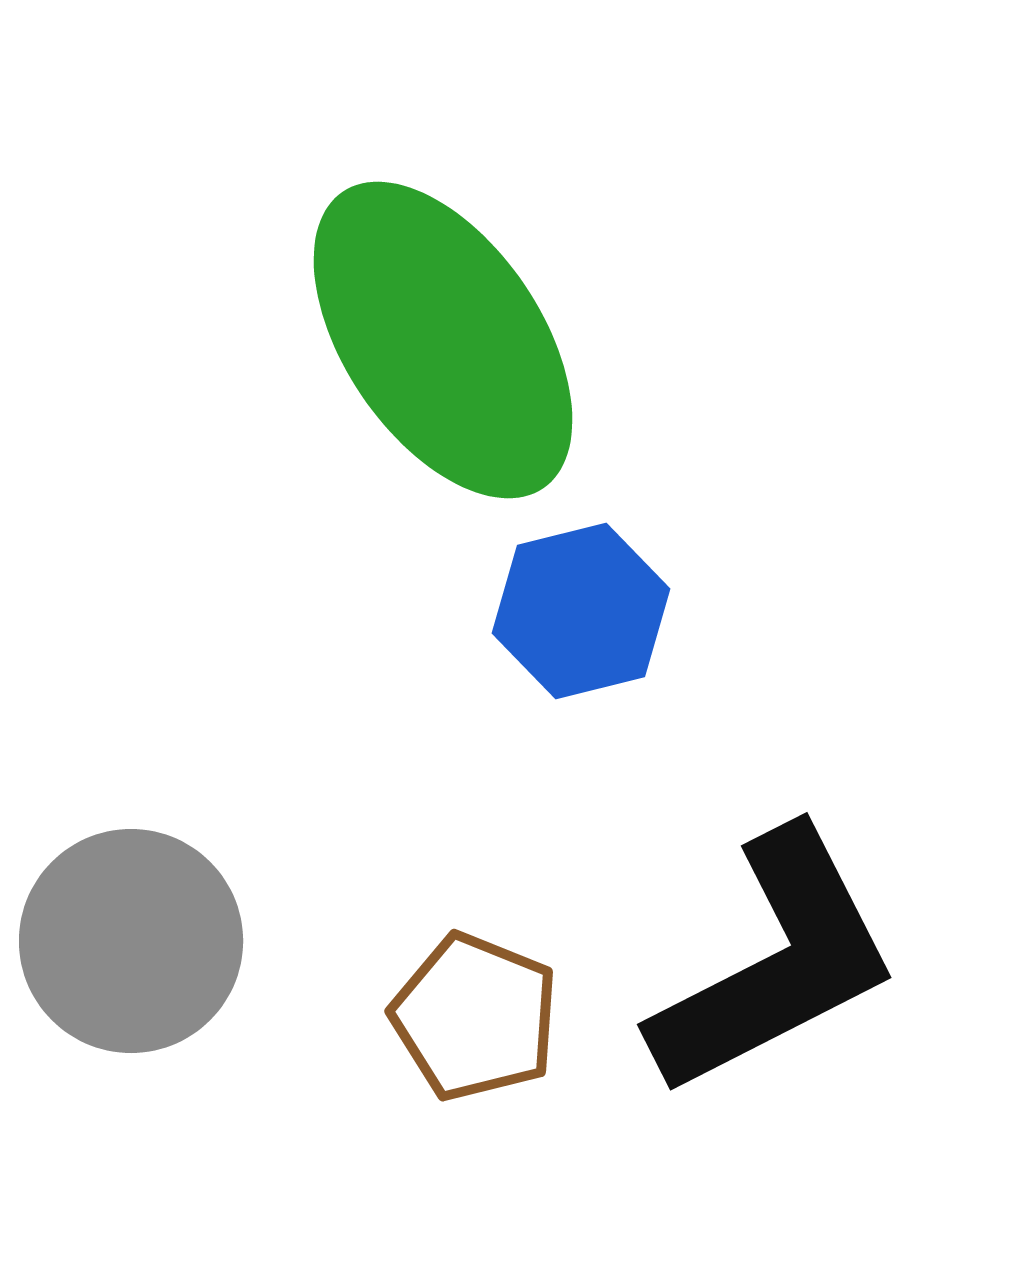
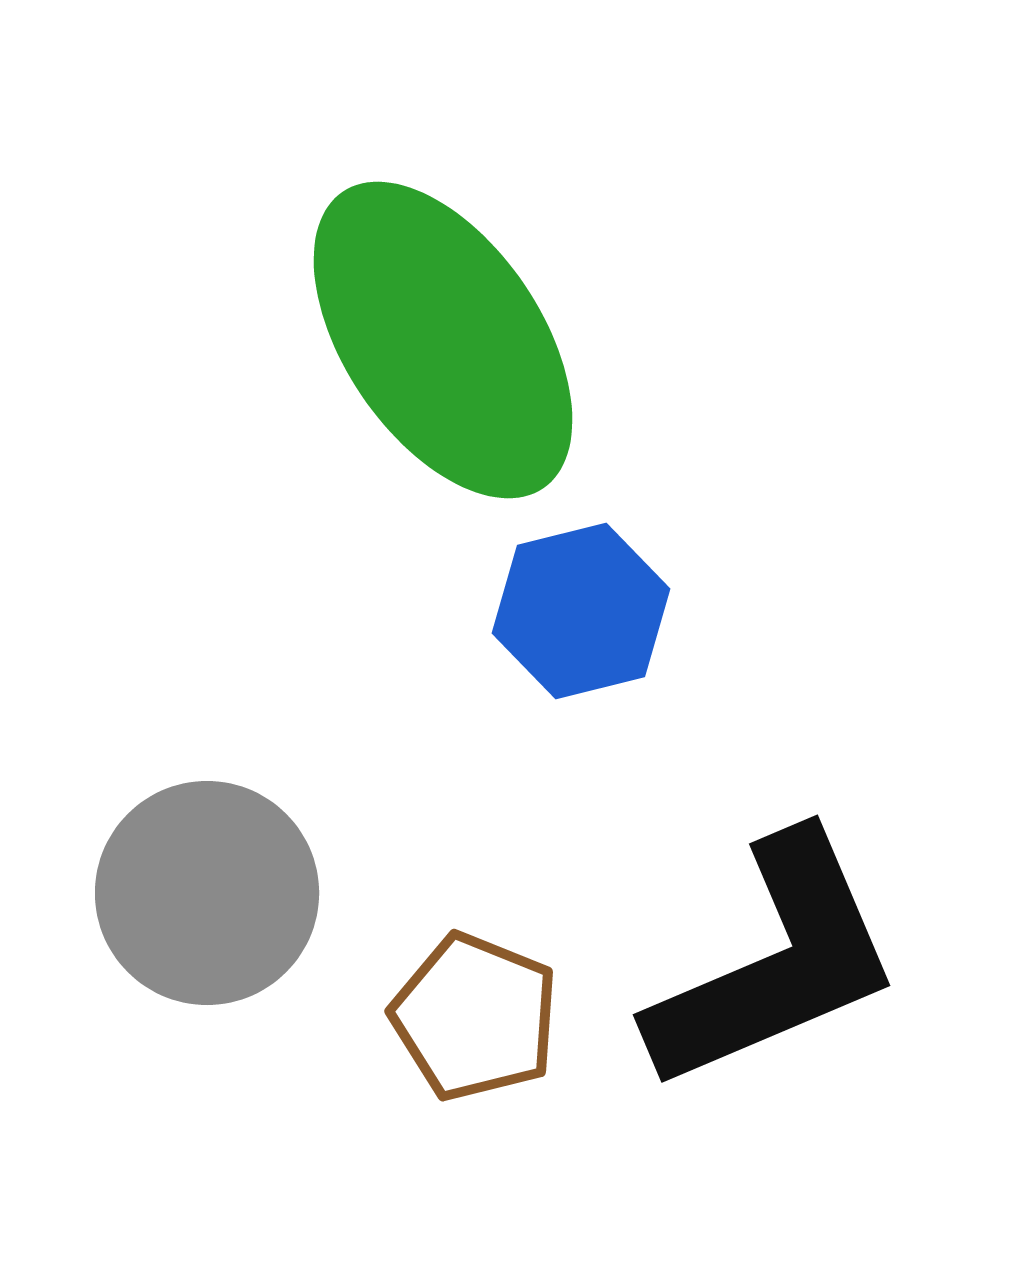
gray circle: moved 76 px right, 48 px up
black L-shape: rotated 4 degrees clockwise
